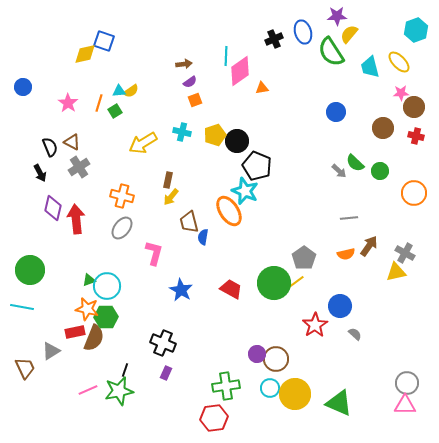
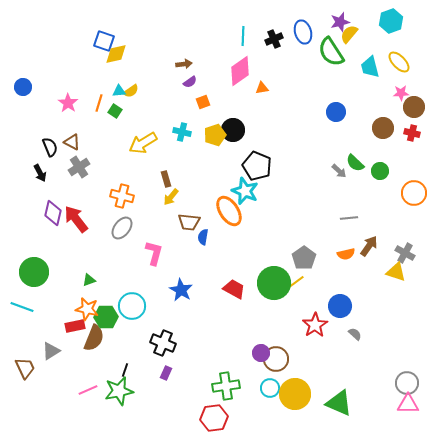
purple star at (337, 16): moved 3 px right, 6 px down; rotated 12 degrees counterclockwise
cyan hexagon at (416, 30): moved 25 px left, 9 px up
yellow diamond at (85, 54): moved 31 px right
cyan line at (226, 56): moved 17 px right, 20 px up
orange square at (195, 100): moved 8 px right, 2 px down
green square at (115, 111): rotated 24 degrees counterclockwise
red cross at (416, 136): moved 4 px left, 3 px up
black circle at (237, 141): moved 4 px left, 11 px up
brown rectangle at (168, 180): moved 2 px left, 1 px up; rotated 28 degrees counterclockwise
purple diamond at (53, 208): moved 5 px down
red arrow at (76, 219): rotated 32 degrees counterclockwise
brown trapezoid at (189, 222): rotated 70 degrees counterclockwise
green circle at (30, 270): moved 4 px right, 2 px down
yellow triangle at (396, 272): rotated 30 degrees clockwise
cyan circle at (107, 286): moved 25 px right, 20 px down
red trapezoid at (231, 289): moved 3 px right
cyan line at (22, 307): rotated 10 degrees clockwise
red rectangle at (75, 332): moved 6 px up
purple circle at (257, 354): moved 4 px right, 1 px up
pink triangle at (405, 405): moved 3 px right, 1 px up
